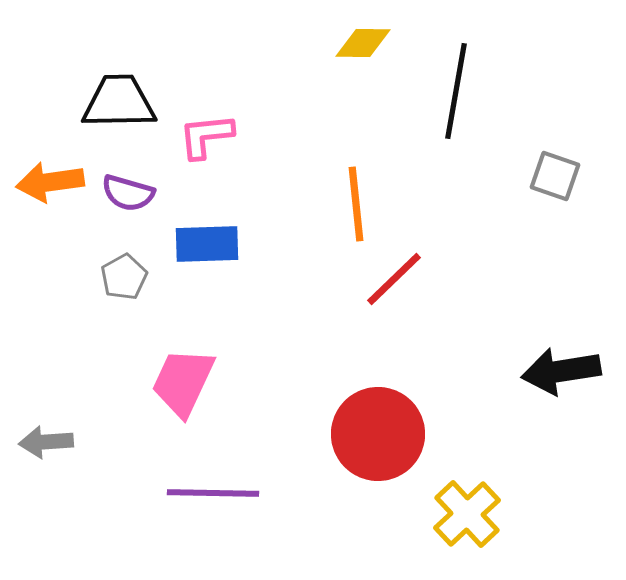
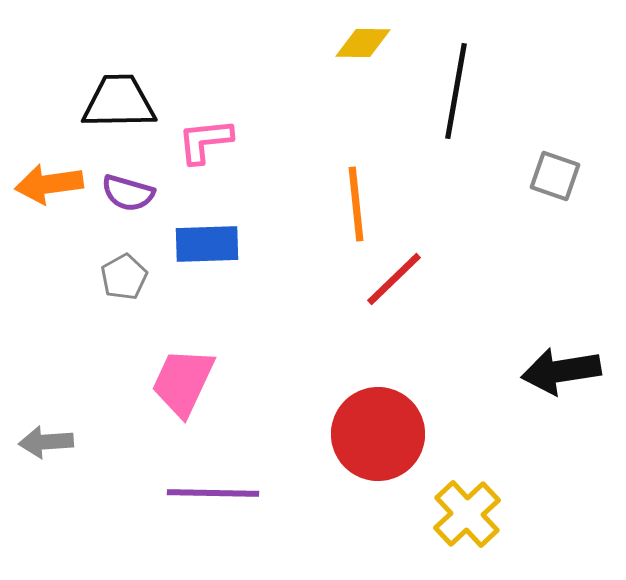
pink L-shape: moved 1 px left, 5 px down
orange arrow: moved 1 px left, 2 px down
